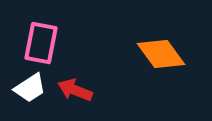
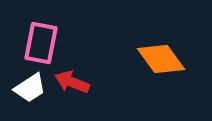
orange diamond: moved 5 px down
red arrow: moved 3 px left, 8 px up
